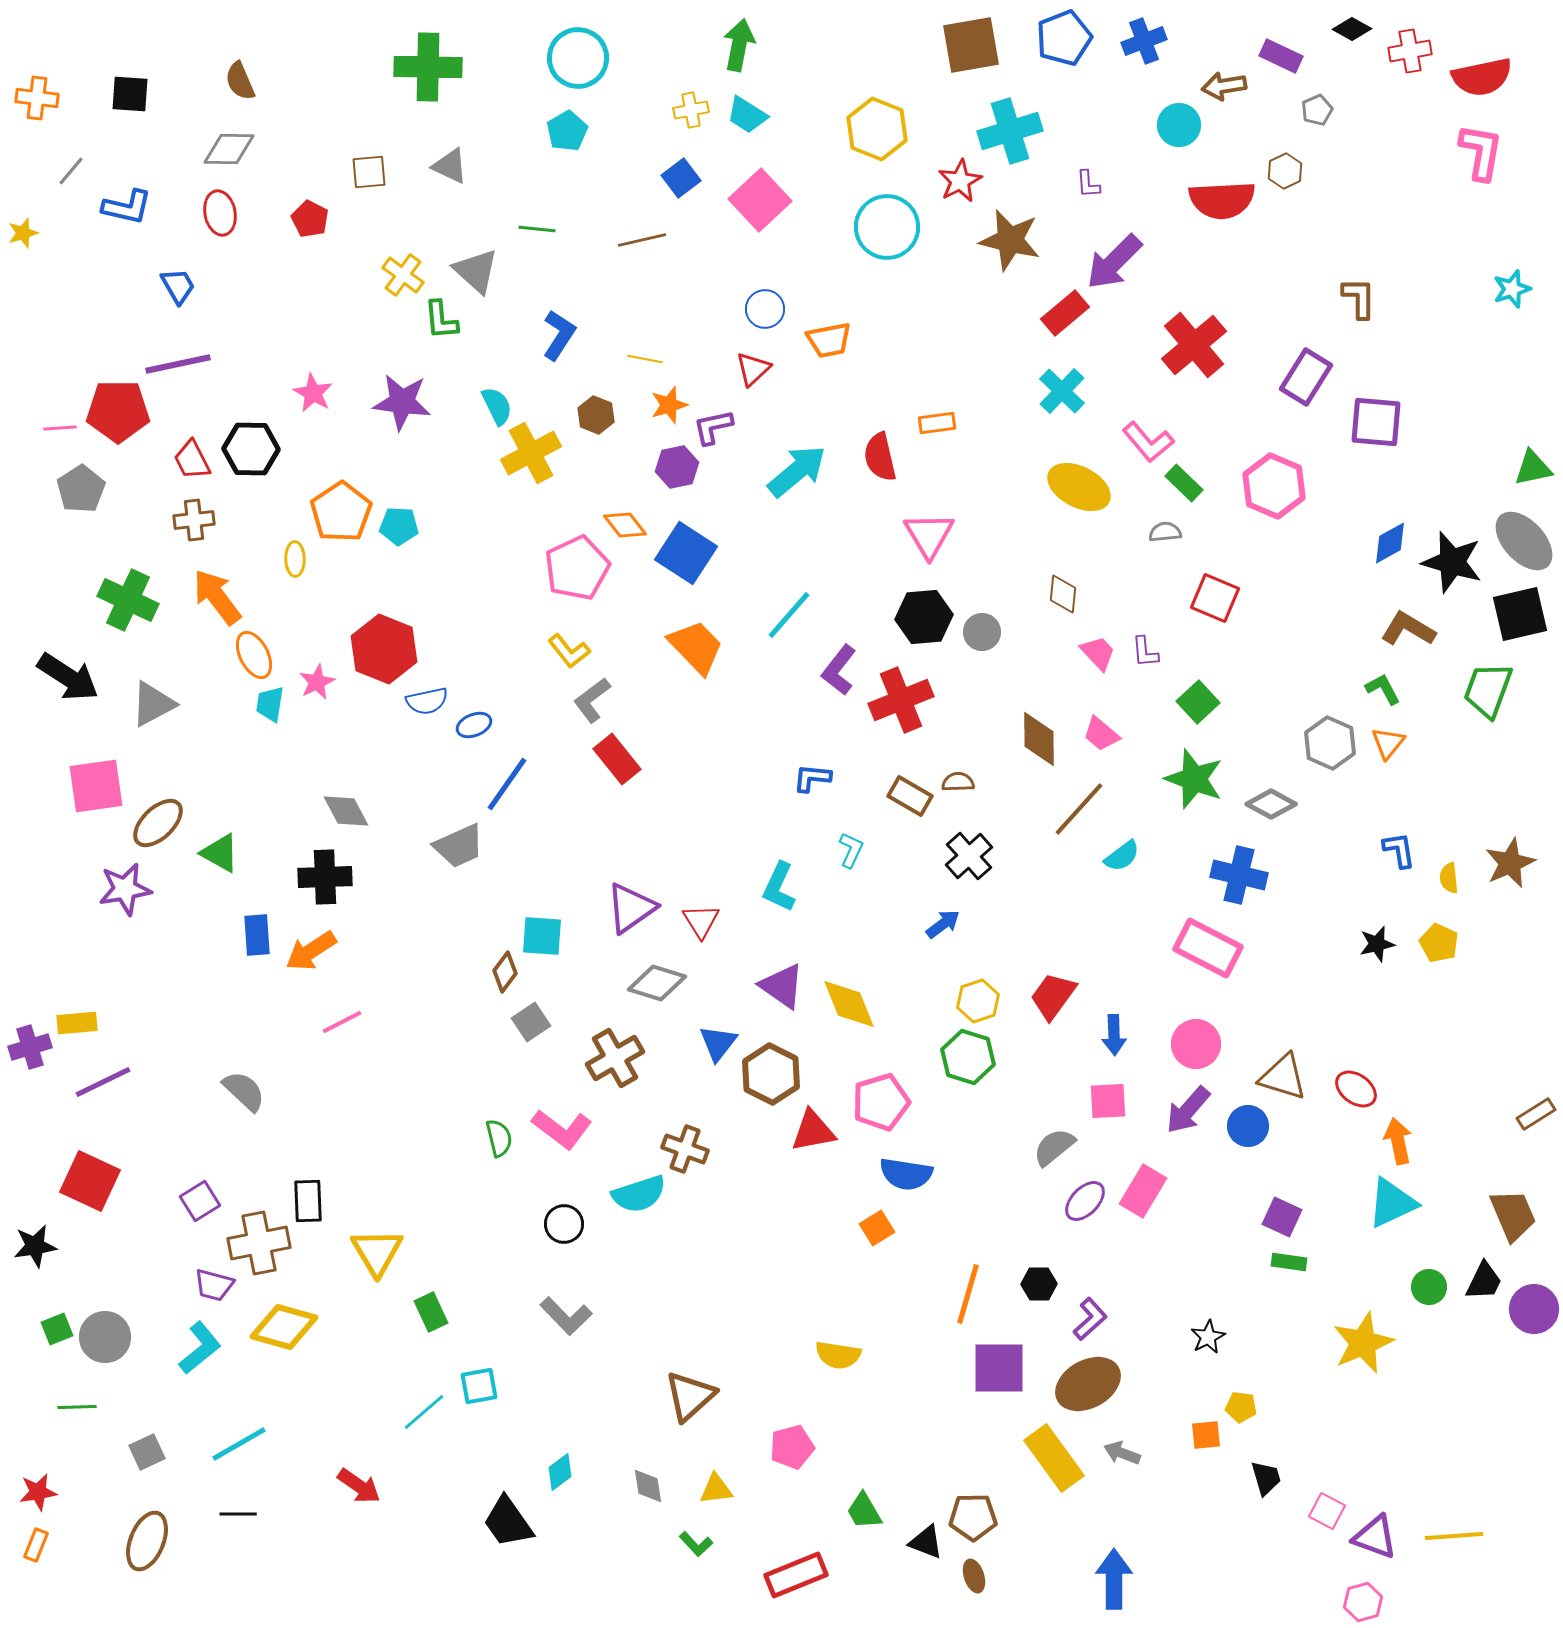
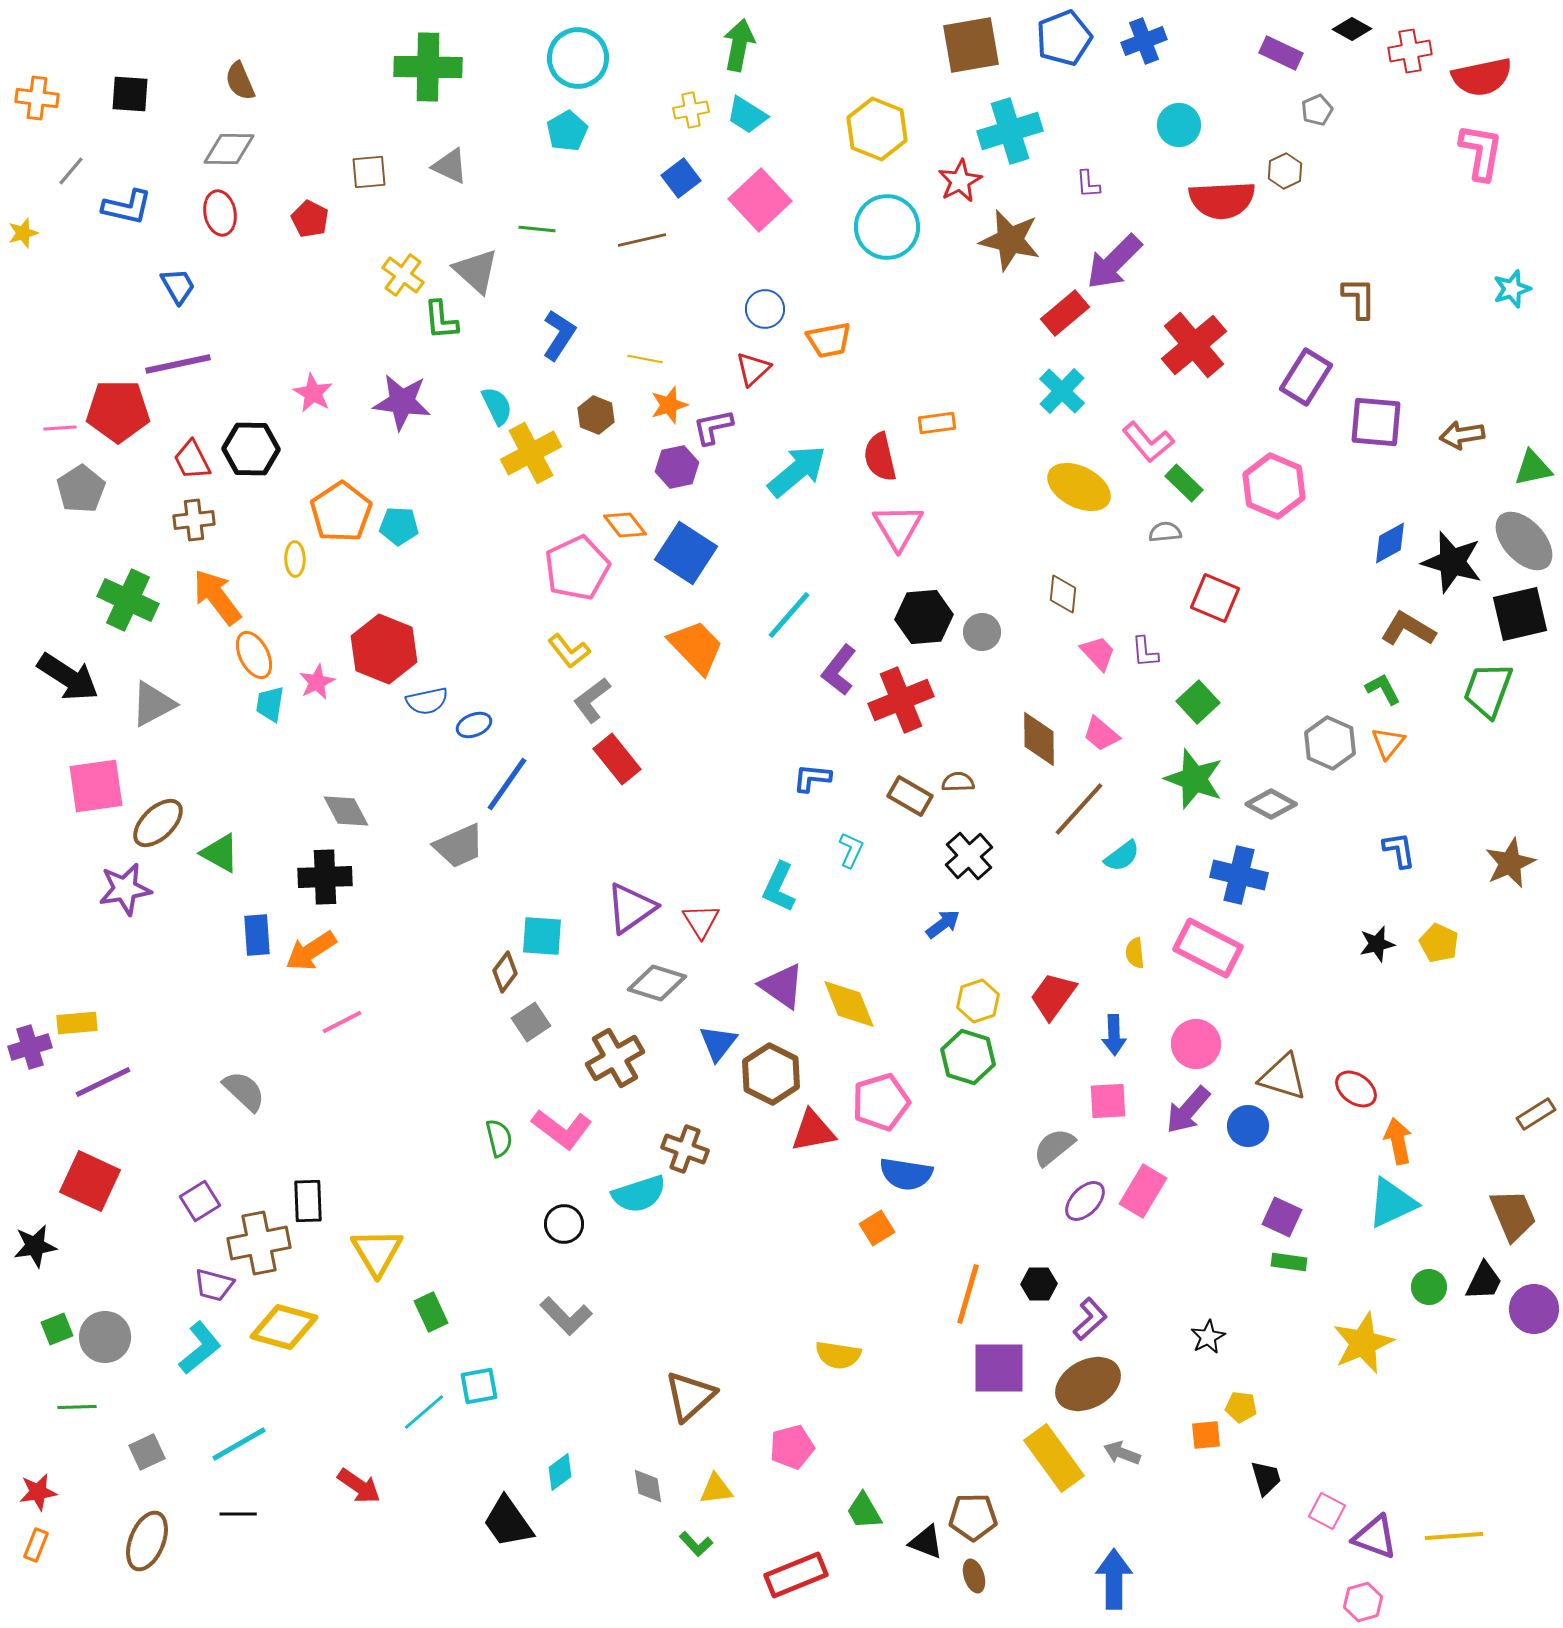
purple rectangle at (1281, 56): moved 3 px up
brown arrow at (1224, 86): moved 238 px right, 349 px down
pink triangle at (929, 535): moved 31 px left, 8 px up
yellow semicircle at (1449, 878): moved 314 px left, 75 px down
